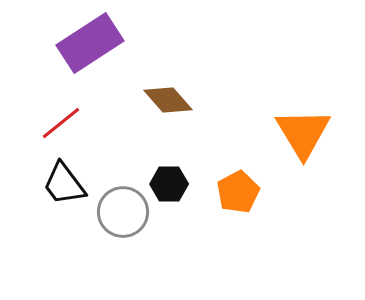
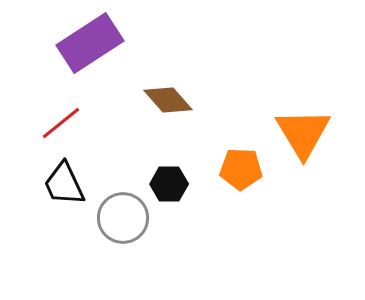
black trapezoid: rotated 12 degrees clockwise
orange pentagon: moved 3 px right, 23 px up; rotated 30 degrees clockwise
gray circle: moved 6 px down
